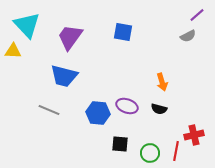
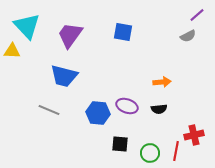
cyan triangle: moved 1 px down
purple trapezoid: moved 2 px up
yellow triangle: moved 1 px left
orange arrow: rotated 78 degrees counterclockwise
black semicircle: rotated 21 degrees counterclockwise
